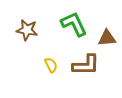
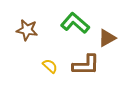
green L-shape: moved 1 px right, 1 px up; rotated 24 degrees counterclockwise
brown triangle: rotated 24 degrees counterclockwise
yellow semicircle: moved 1 px left, 1 px down; rotated 21 degrees counterclockwise
